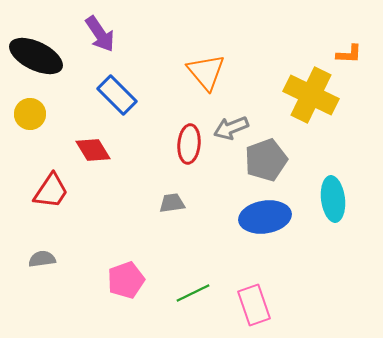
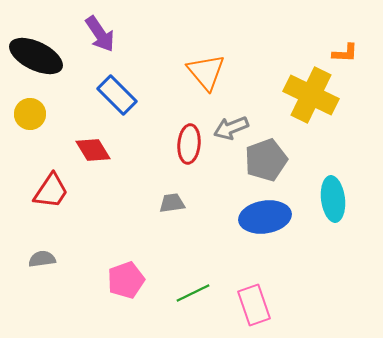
orange L-shape: moved 4 px left, 1 px up
